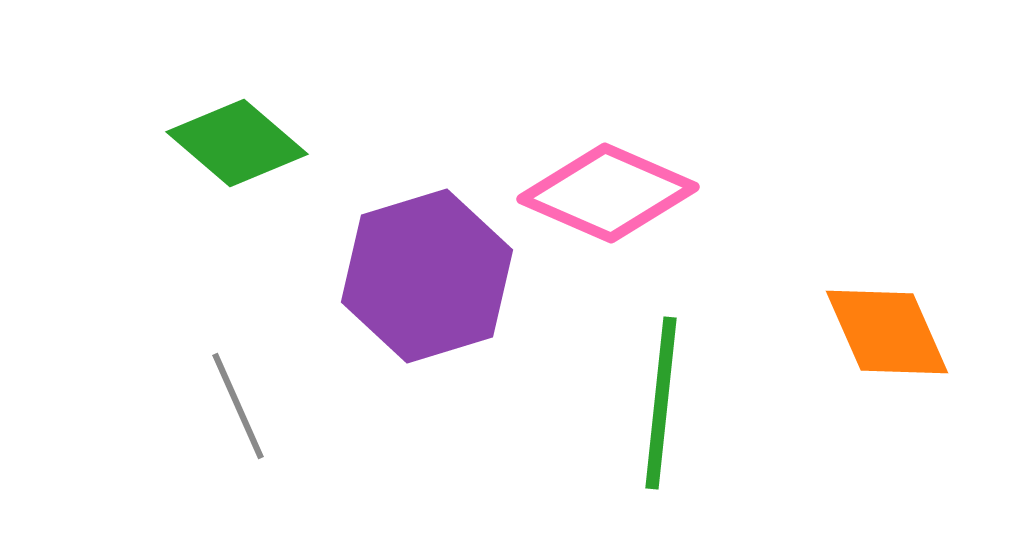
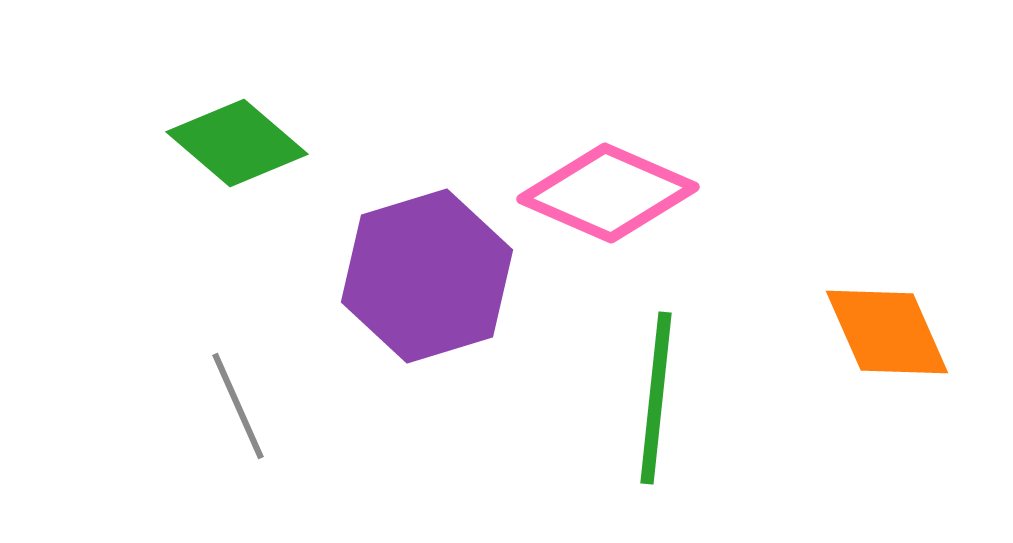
green line: moved 5 px left, 5 px up
